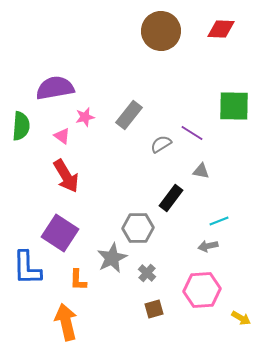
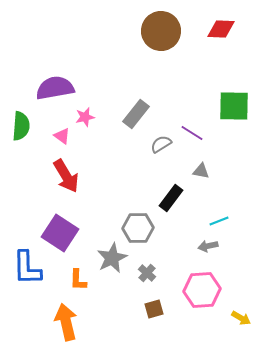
gray rectangle: moved 7 px right, 1 px up
